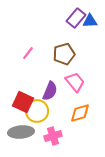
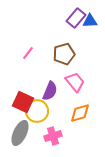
gray ellipse: moved 1 px left, 1 px down; rotated 60 degrees counterclockwise
